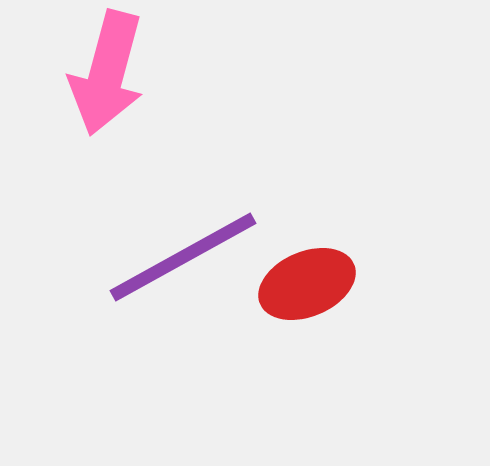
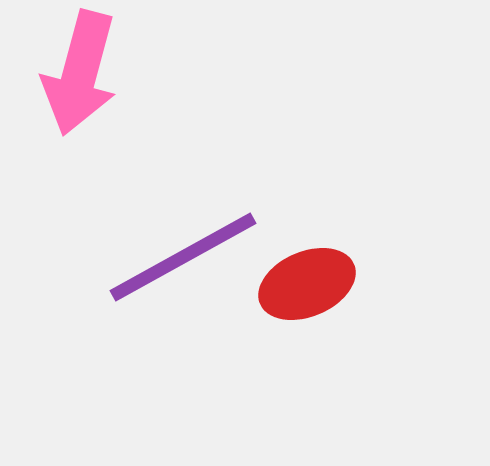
pink arrow: moved 27 px left
